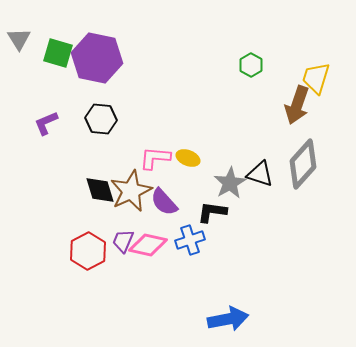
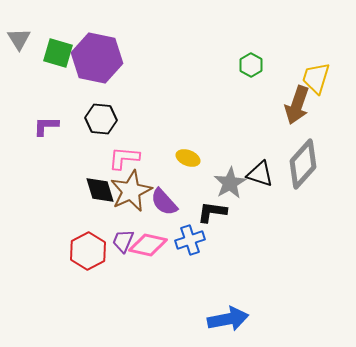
purple L-shape: moved 3 px down; rotated 24 degrees clockwise
pink L-shape: moved 31 px left
